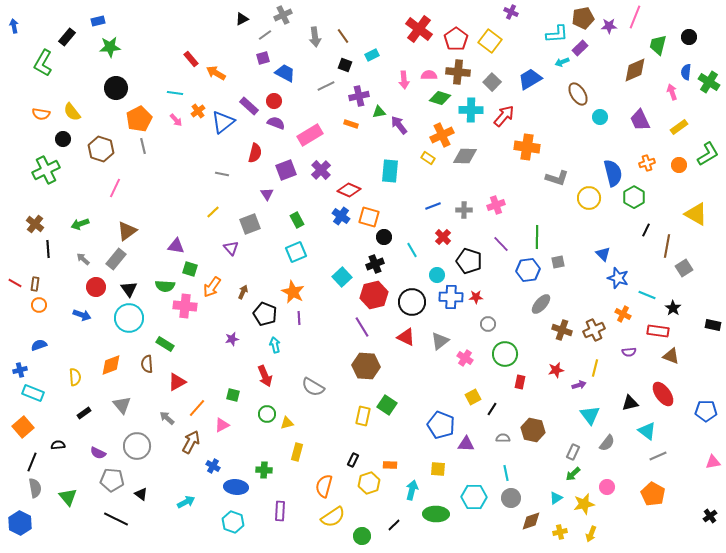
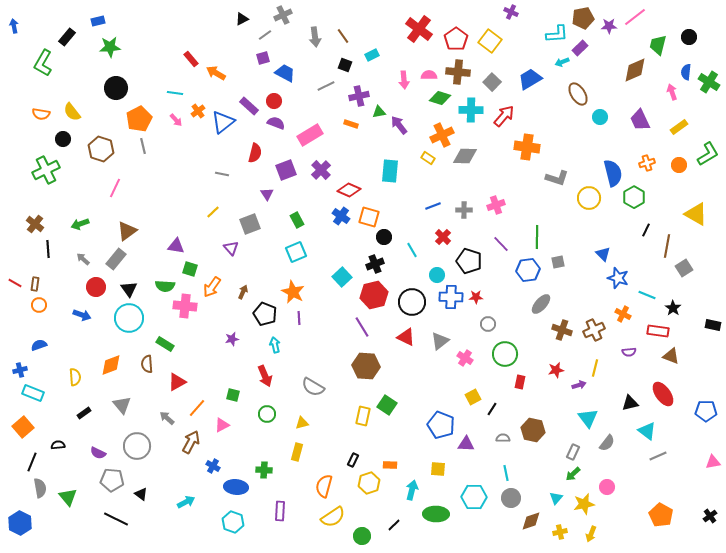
pink line at (635, 17): rotated 30 degrees clockwise
cyan triangle at (590, 415): moved 2 px left, 3 px down
yellow triangle at (287, 423): moved 15 px right
gray semicircle at (35, 488): moved 5 px right
orange pentagon at (653, 494): moved 8 px right, 21 px down
cyan triangle at (556, 498): rotated 16 degrees counterclockwise
